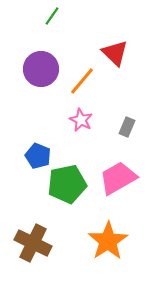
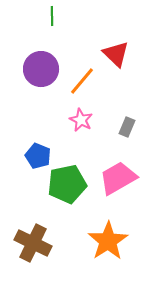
green line: rotated 36 degrees counterclockwise
red triangle: moved 1 px right, 1 px down
